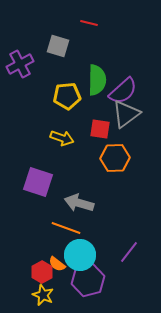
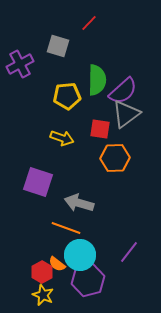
red line: rotated 60 degrees counterclockwise
